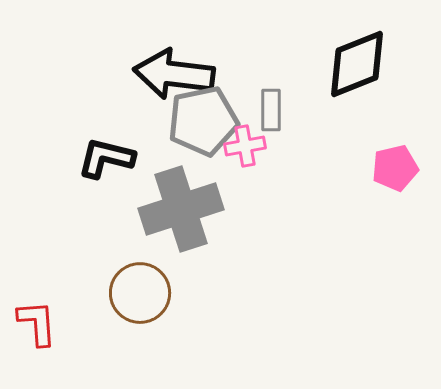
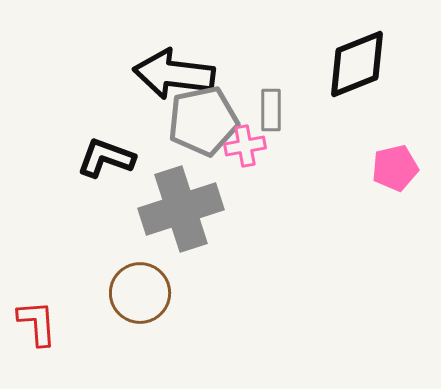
black L-shape: rotated 6 degrees clockwise
